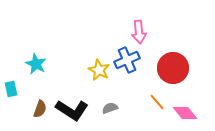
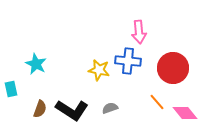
blue cross: moved 1 px right, 1 px down; rotated 30 degrees clockwise
yellow star: rotated 15 degrees counterclockwise
